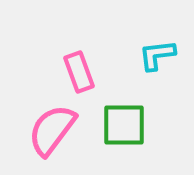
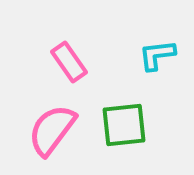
pink rectangle: moved 10 px left, 10 px up; rotated 15 degrees counterclockwise
green square: rotated 6 degrees counterclockwise
